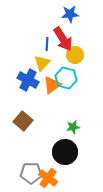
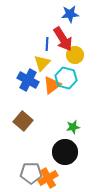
orange cross: rotated 24 degrees clockwise
